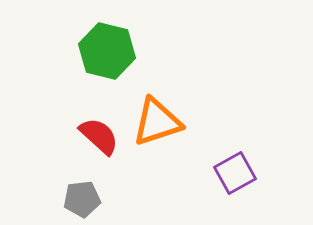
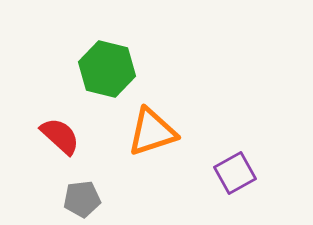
green hexagon: moved 18 px down
orange triangle: moved 5 px left, 10 px down
red semicircle: moved 39 px left
